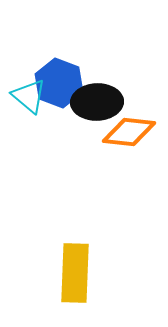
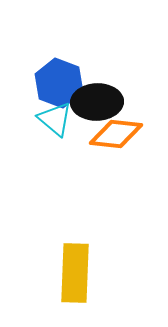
cyan triangle: moved 26 px right, 23 px down
orange diamond: moved 13 px left, 2 px down
